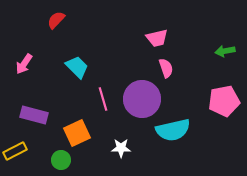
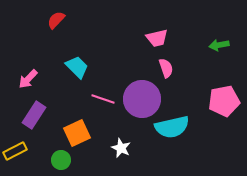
green arrow: moved 6 px left, 6 px up
pink arrow: moved 4 px right, 15 px down; rotated 10 degrees clockwise
pink line: rotated 55 degrees counterclockwise
purple rectangle: rotated 72 degrees counterclockwise
cyan semicircle: moved 1 px left, 3 px up
white star: rotated 24 degrees clockwise
